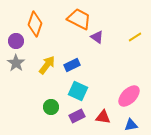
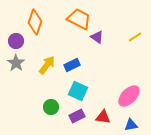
orange diamond: moved 2 px up
